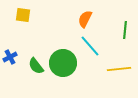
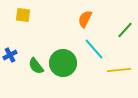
green line: rotated 36 degrees clockwise
cyan line: moved 4 px right, 3 px down
blue cross: moved 2 px up
yellow line: moved 1 px down
